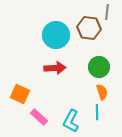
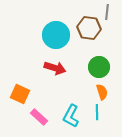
red arrow: rotated 20 degrees clockwise
cyan L-shape: moved 5 px up
